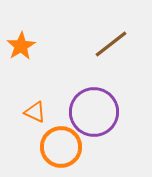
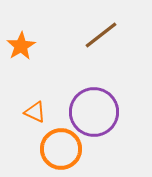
brown line: moved 10 px left, 9 px up
orange circle: moved 2 px down
